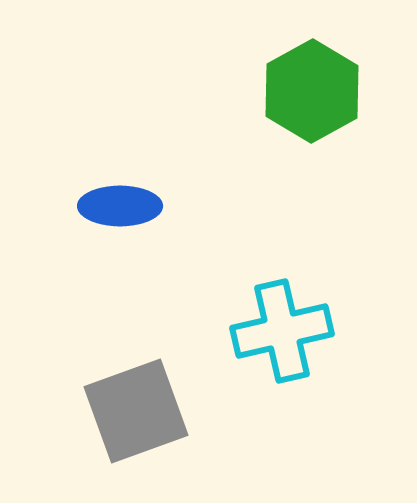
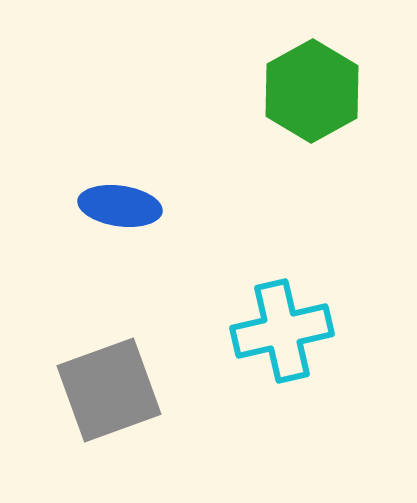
blue ellipse: rotated 8 degrees clockwise
gray square: moved 27 px left, 21 px up
